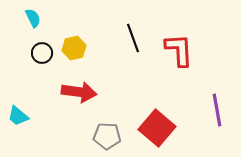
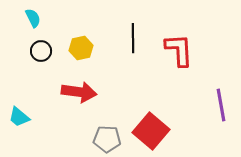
black line: rotated 20 degrees clockwise
yellow hexagon: moved 7 px right
black circle: moved 1 px left, 2 px up
purple line: moved 4 px right, 5 px up
cyan trapezoid: moved 1 px right, 1 px down
red square: moved 6 px left, 3 px down
gray pentagon: moved 3 px down
